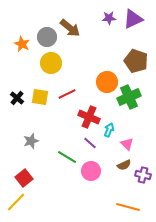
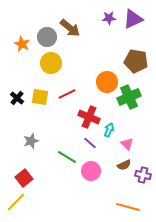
brown pentagon: rotated 10 degrees counterclockwise
